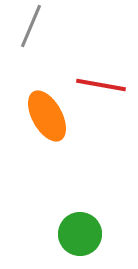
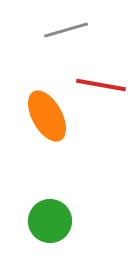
gray line: moved 35 px right, 4 px down; rotated 51 degrees clockwise
green circle: moved 30 px left, 13 px up
